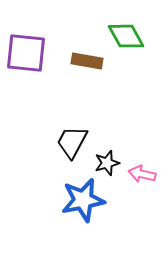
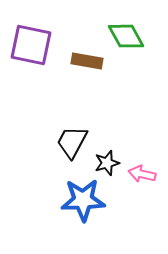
purple square: moved 5 px right, 8 px up; rotated 6 degrees clockwise
blue star: rotated 9 degrees clockwise
